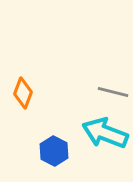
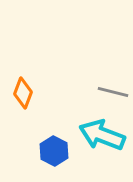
cyan arrow: moved 3 px left, 2 px down
